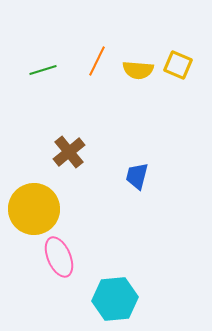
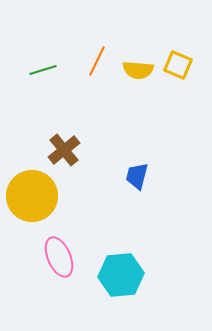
brown cross: moved 5 px left, 2 px up
yellow circle: moved 2 px left, 13 px up
cyan hexagon: moved 6 px right, 24 px up
